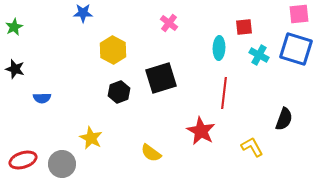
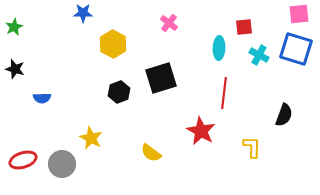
yellow hexagon: moved 6 px up
black semicircle: moved 4 px up
yellow L-shape: rotated 30 degrees clockwise
